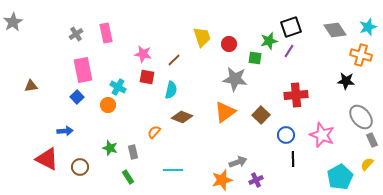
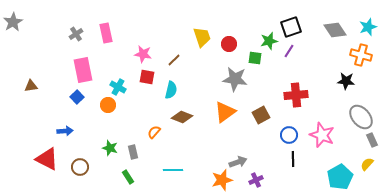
brown square at (261, 115): rotated 18 degrees clockwise
blue circle at (286, 135): moved 3 px right
